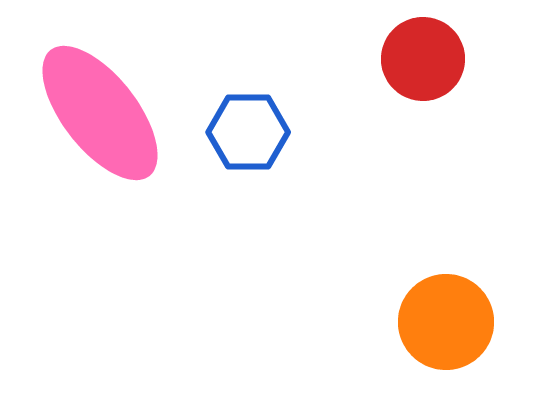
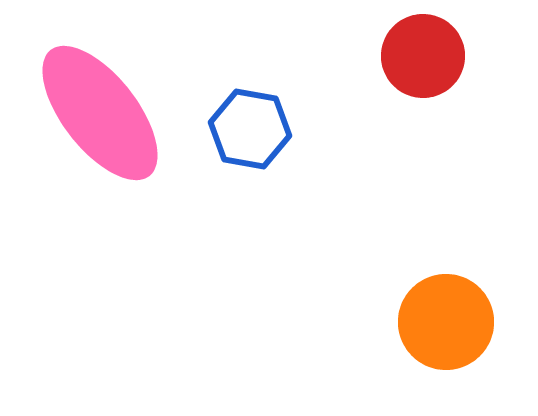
red circle: moved 3 px up
blue hexagon: moved 2 px right, 3 px up; rotated 10 degrees clockwise
